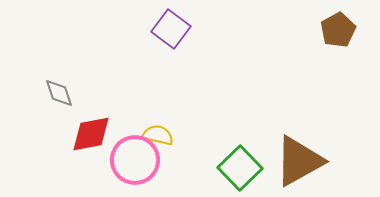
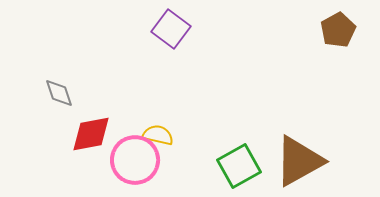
green square: moved 1 px left, 2 px up; rotated 15 degrees clockwise
